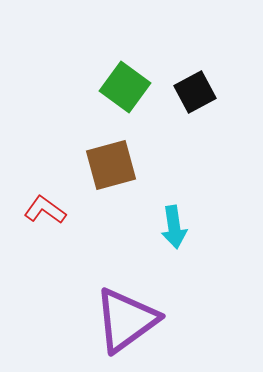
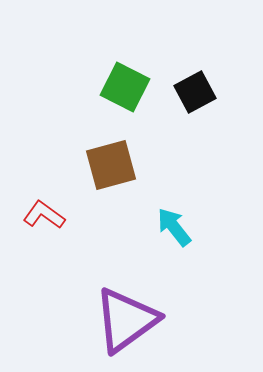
green square: rotated 9 degrees counterclockwise
red L-shape: moved 1 px left, 5 px down
cyan arrow: rotated 150 degrees clockwise
